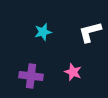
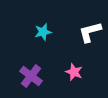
pink star: moved 1 px right
purple cross: rotated 30 degrees clockwise
